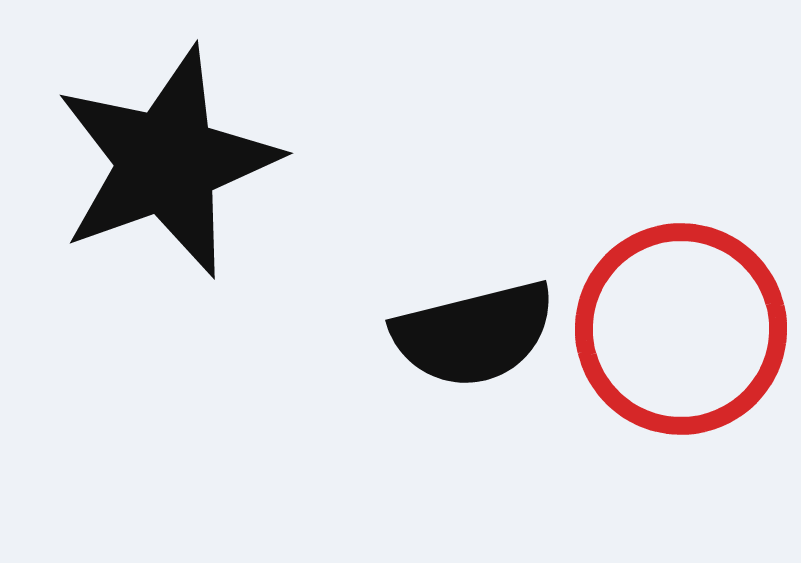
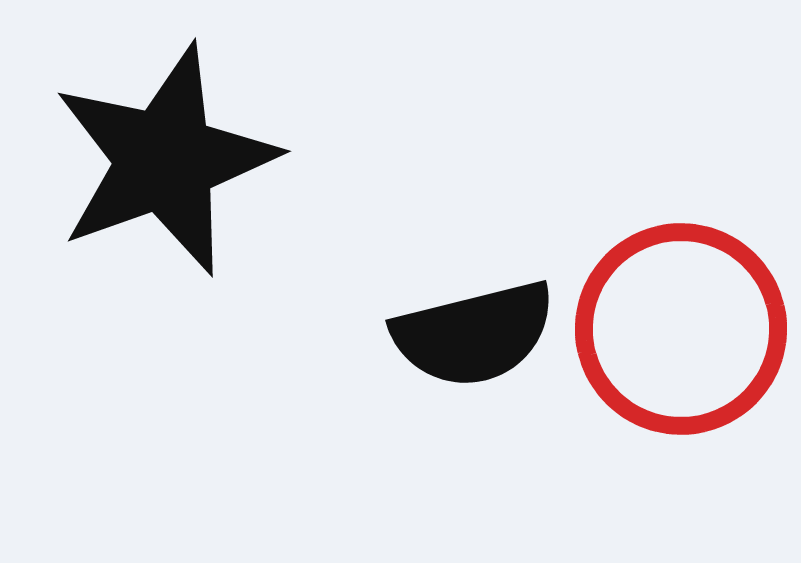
black star: moved 2 px left, 2 px up
